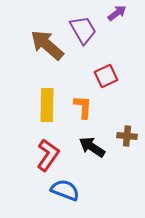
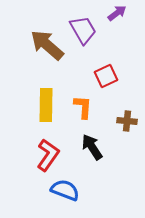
yellow rectangle: moved 1 px left
brown cross: moved 15 px up
black arrow: rotated 24 degrees clockwise
